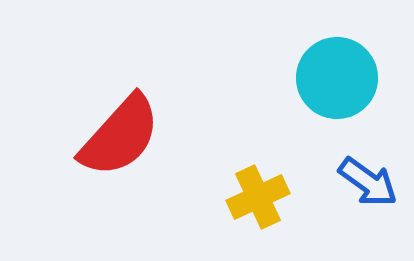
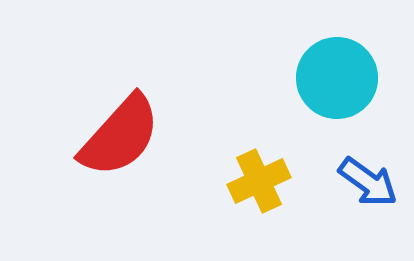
yellow cross: moved 1 px right, 16 px up
